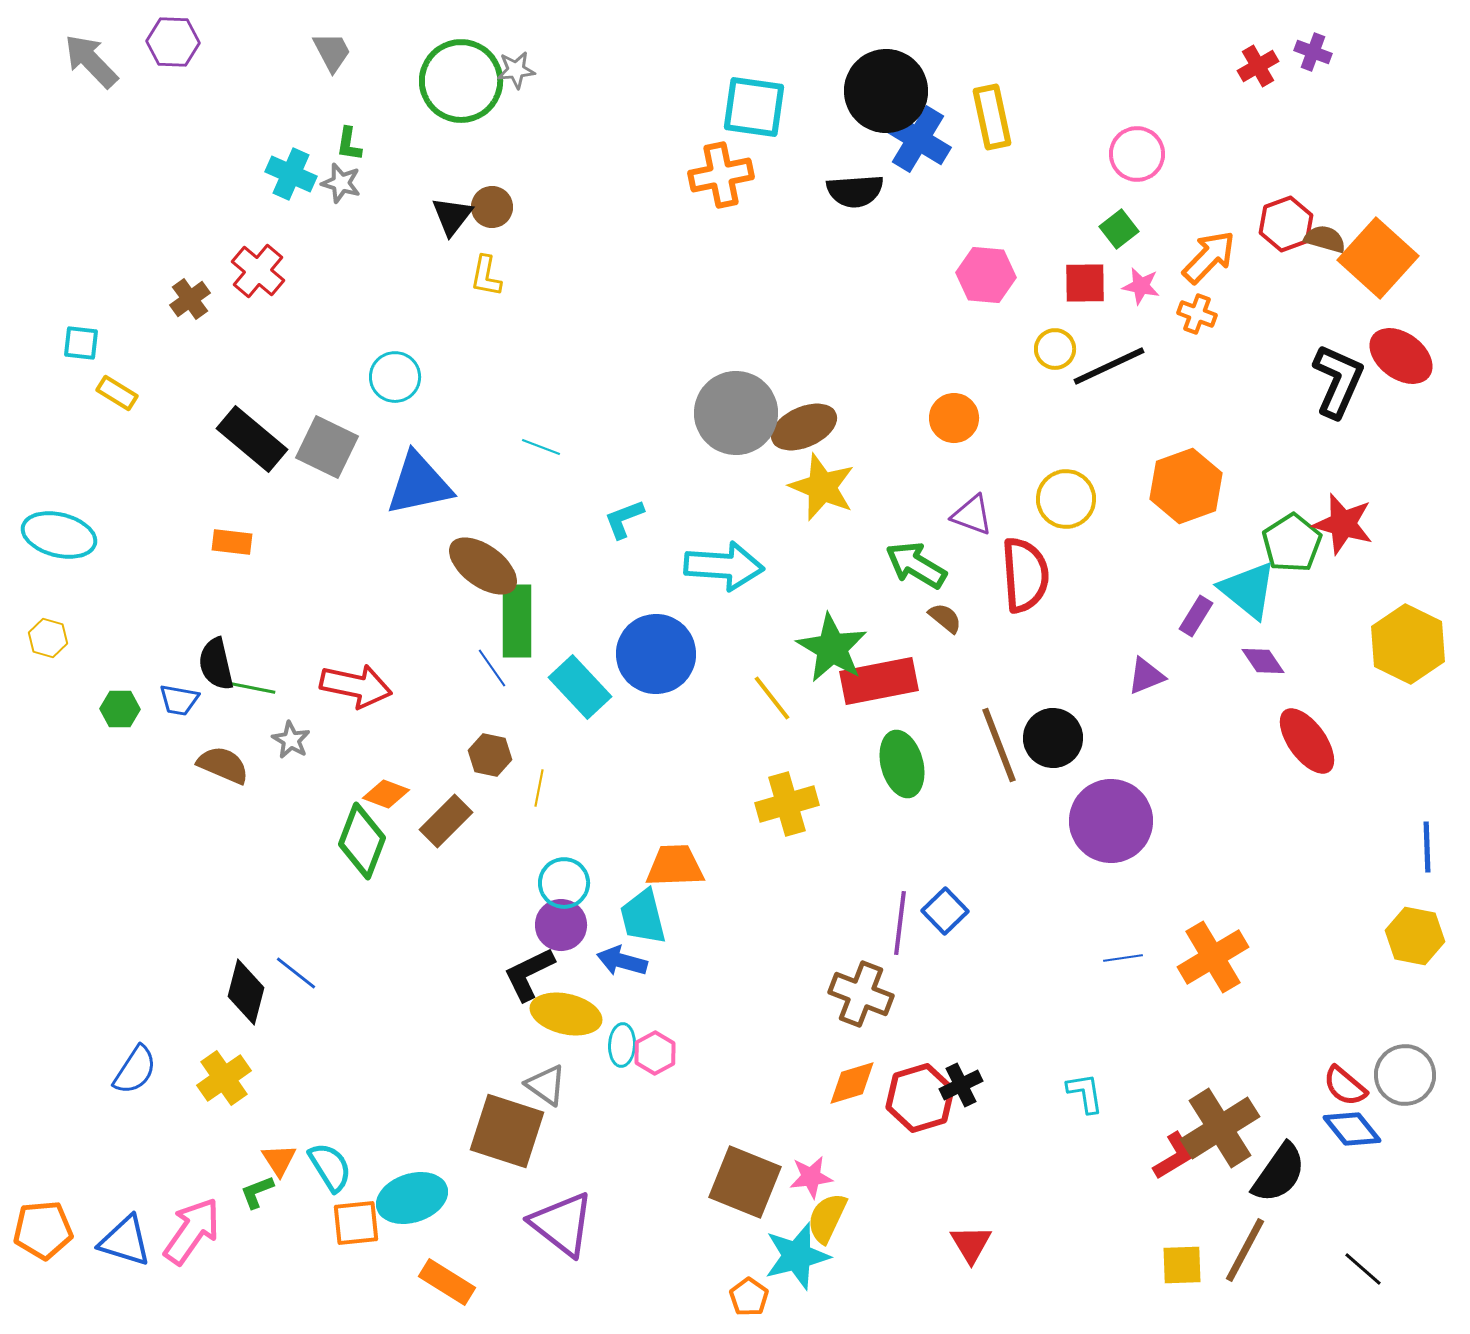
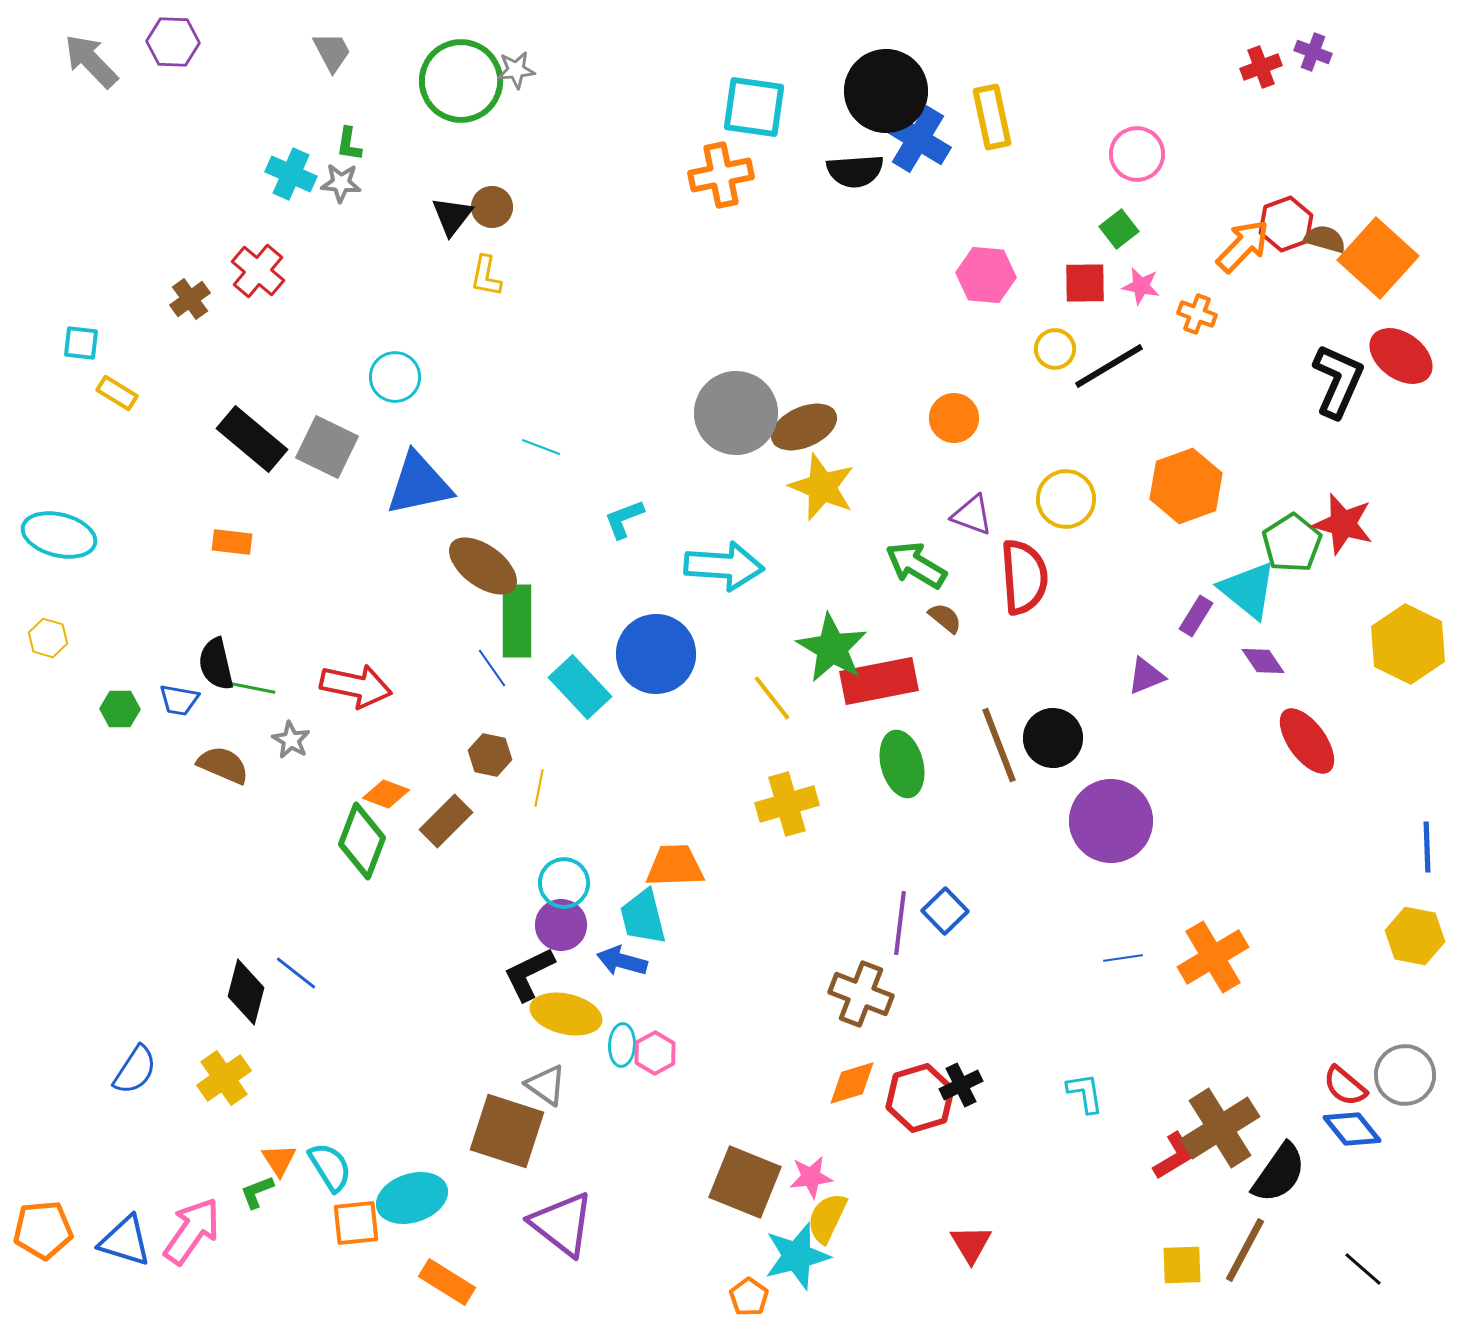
red cross at (1258, 66): moved 3 px right, 1 px down; rotated 9 degrees clockwise
gray star at (341, 183): rotated 12 degrees counterclockwise
black semicircle at (855, 191): moved 20 px up
orange arrow at (1209, 257): moved 34 px right, 11 px up
black line at (1109, 366): rotated 6 degrees counterclockwise
red semicircle at (1025, 575): moved 1 px left, 2 px down
